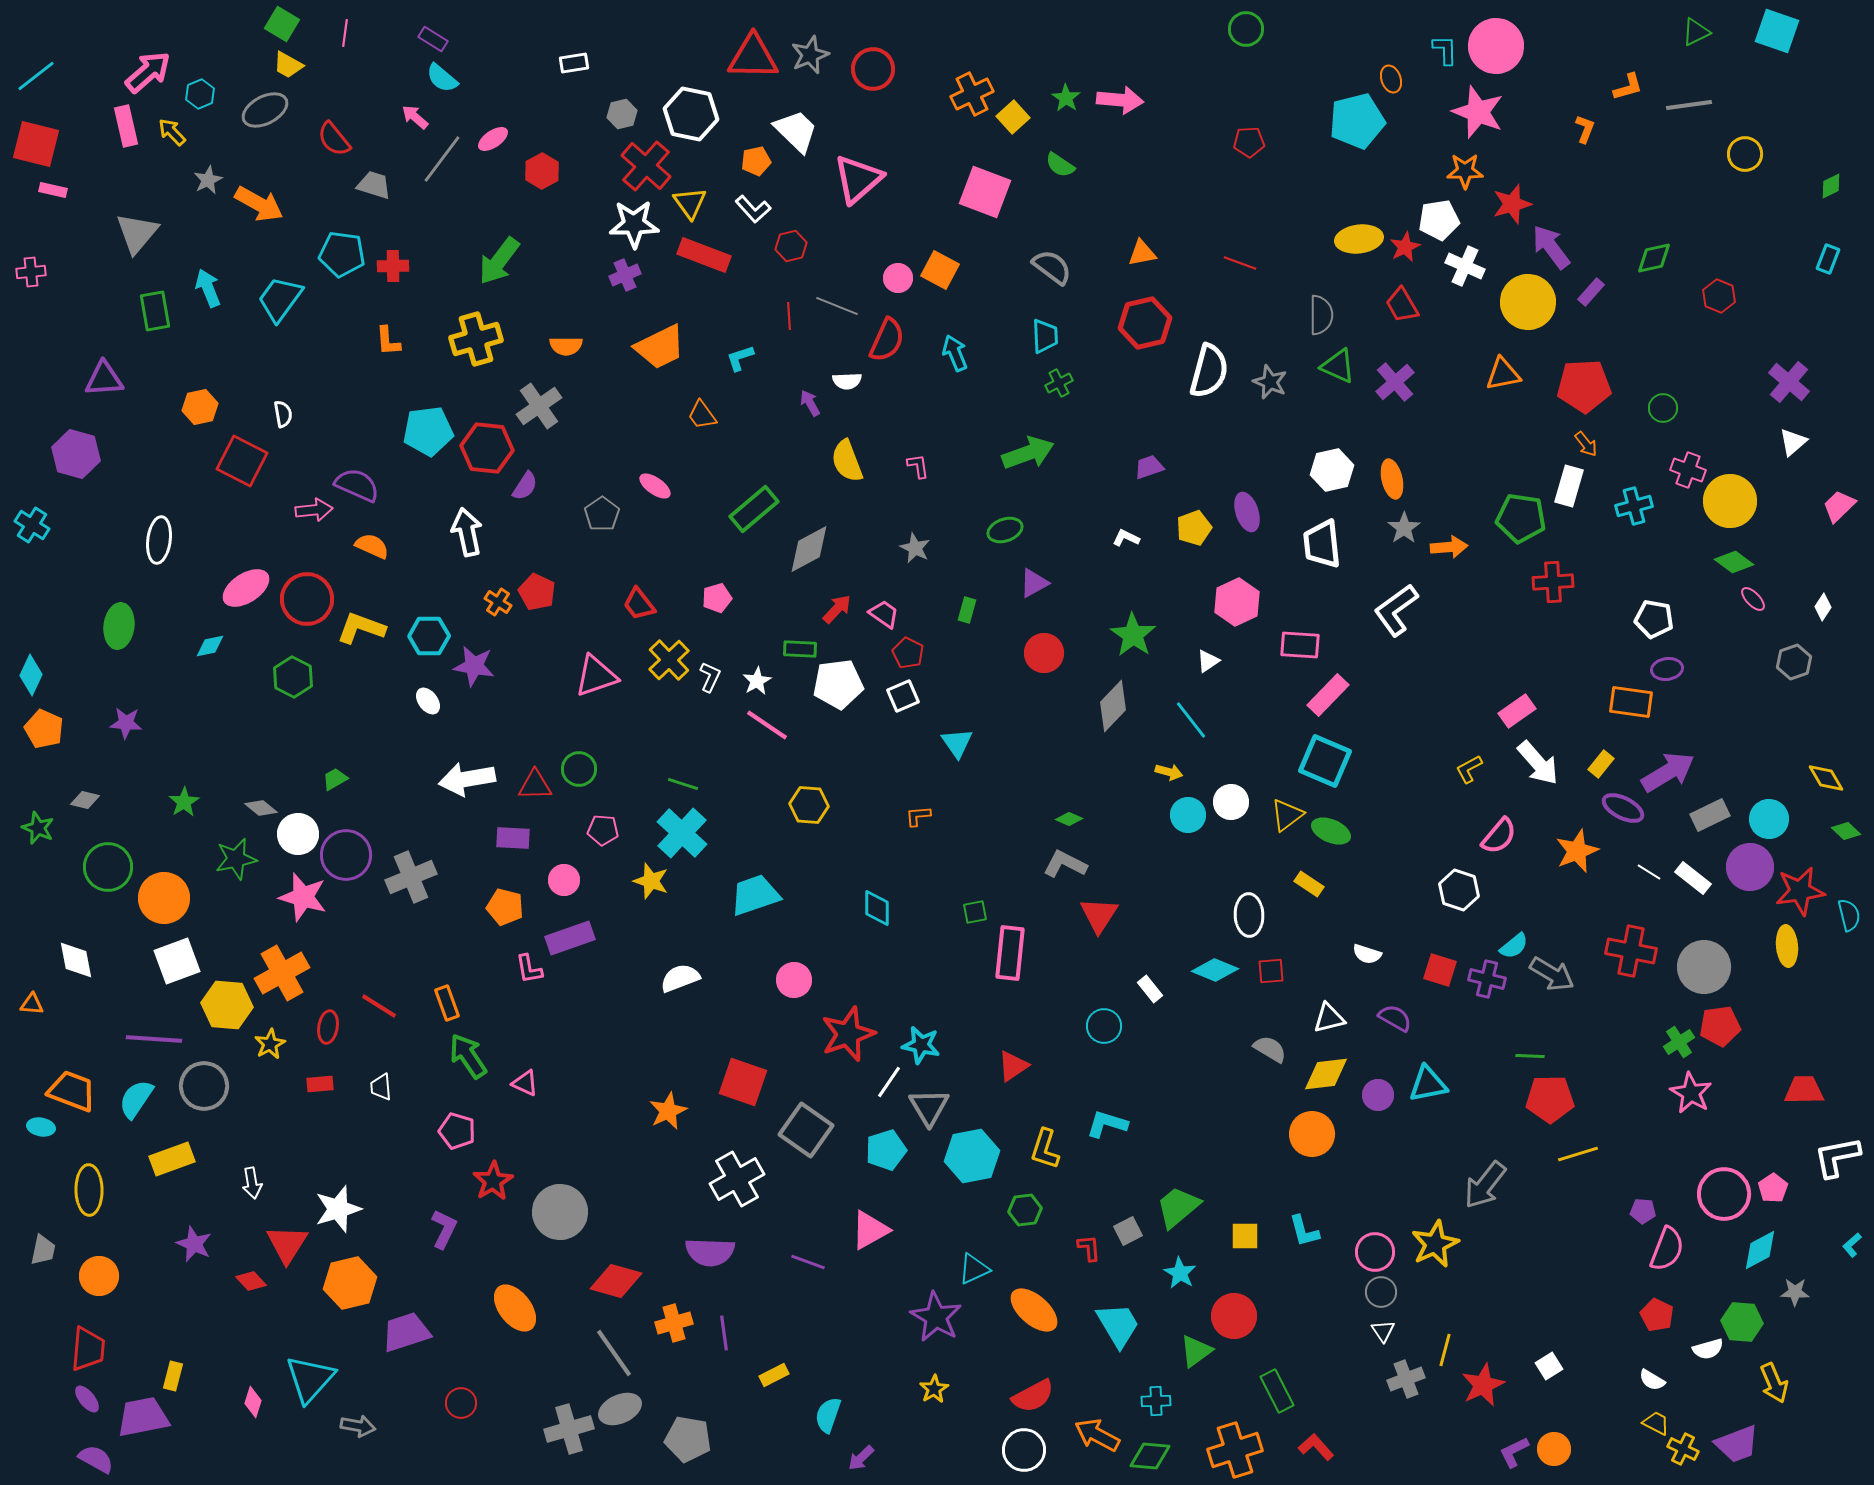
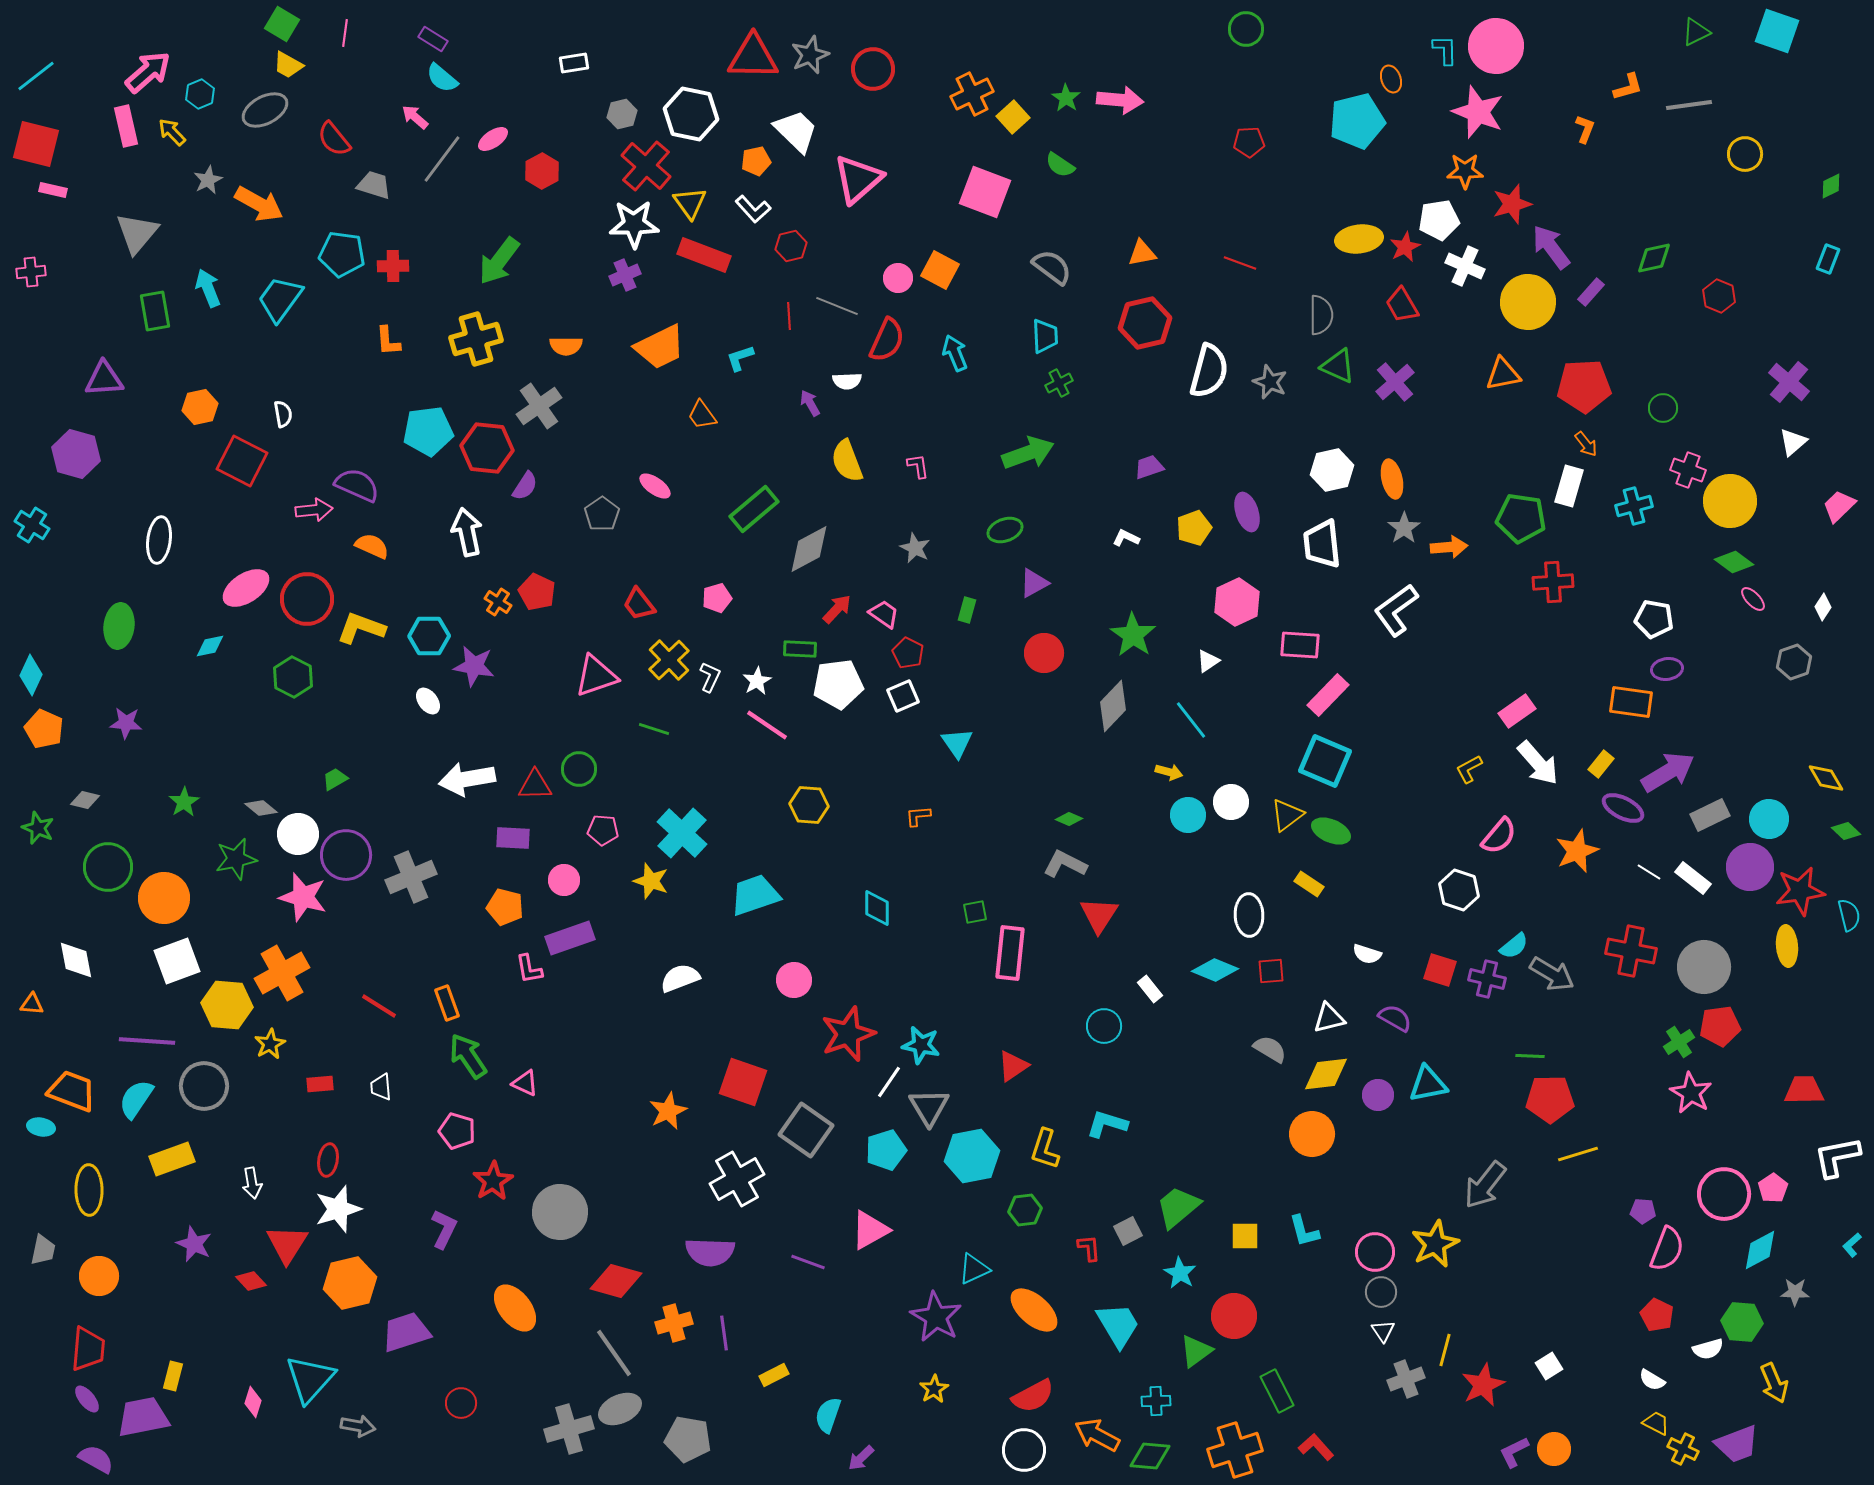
green line at (683, 784): moved 29 px left, 55 px up
red ellipse at (328, 1027): moved 133 px down
purple line at (154, 1039): moved 7 px left, 2 px down
